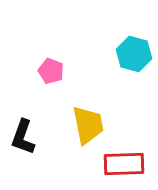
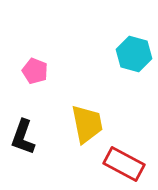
pink pentagon: moved 16 px left
yellow trapezoid: moved 1 px left, 1 px up
red rectangle: rotated 30 degrees clockwise
